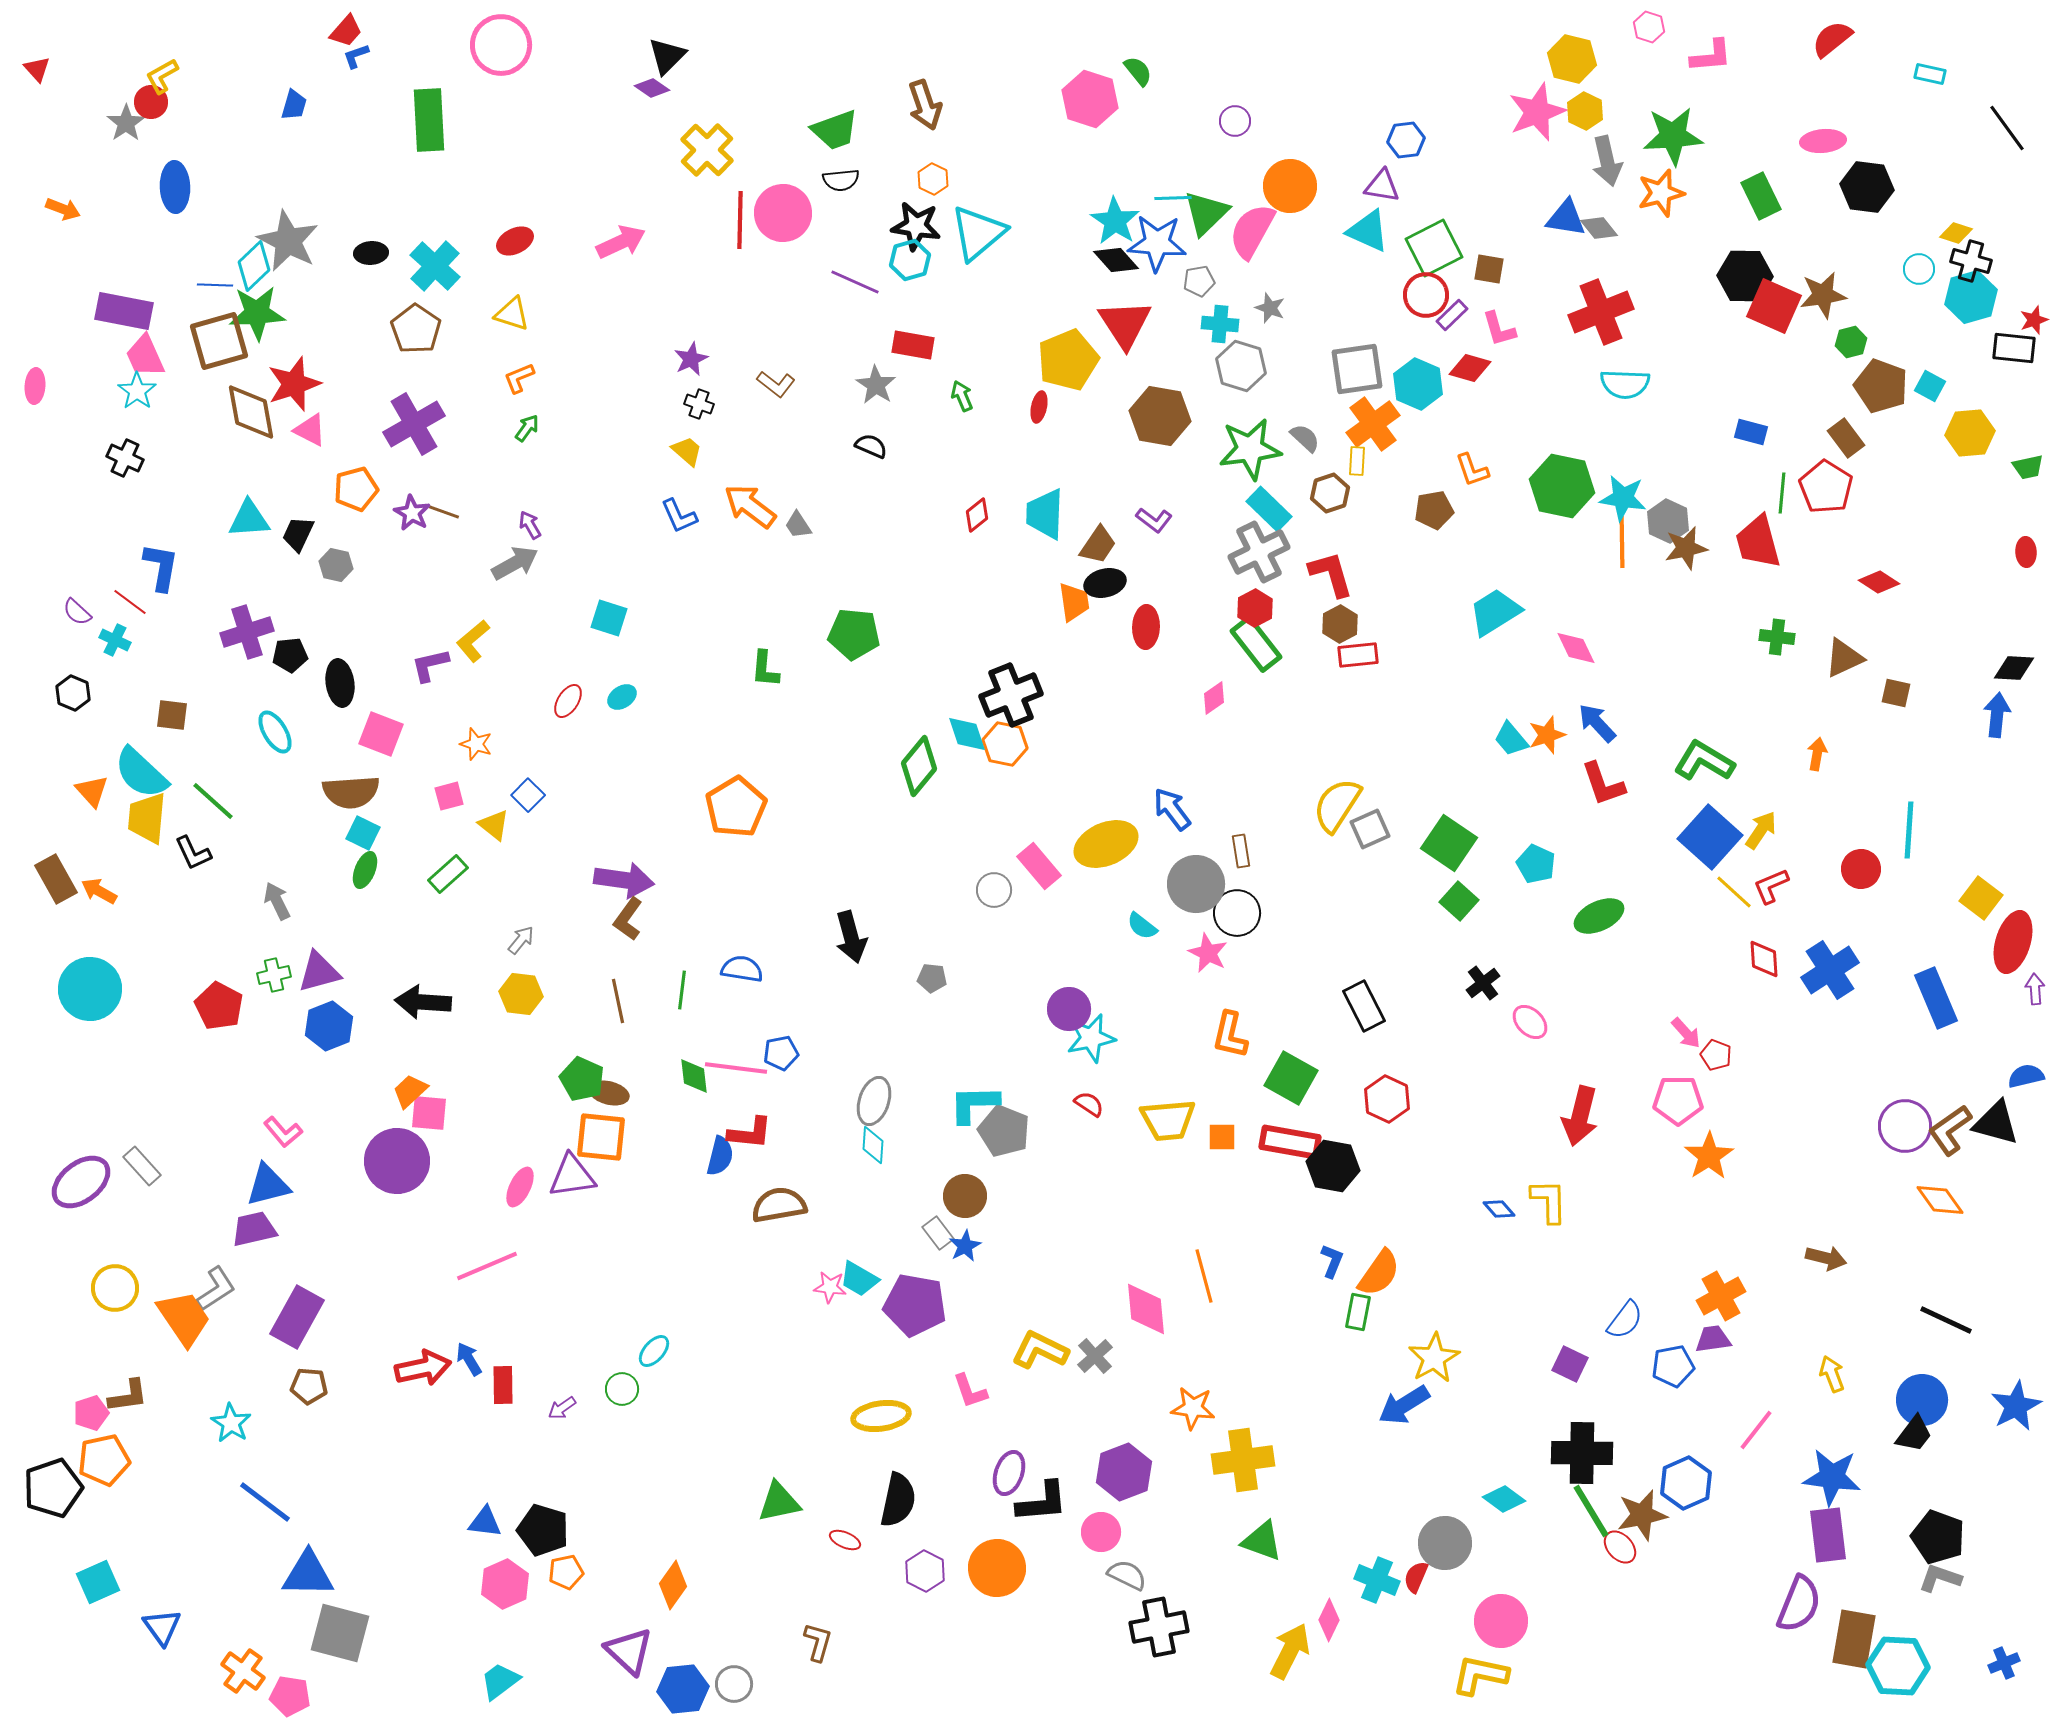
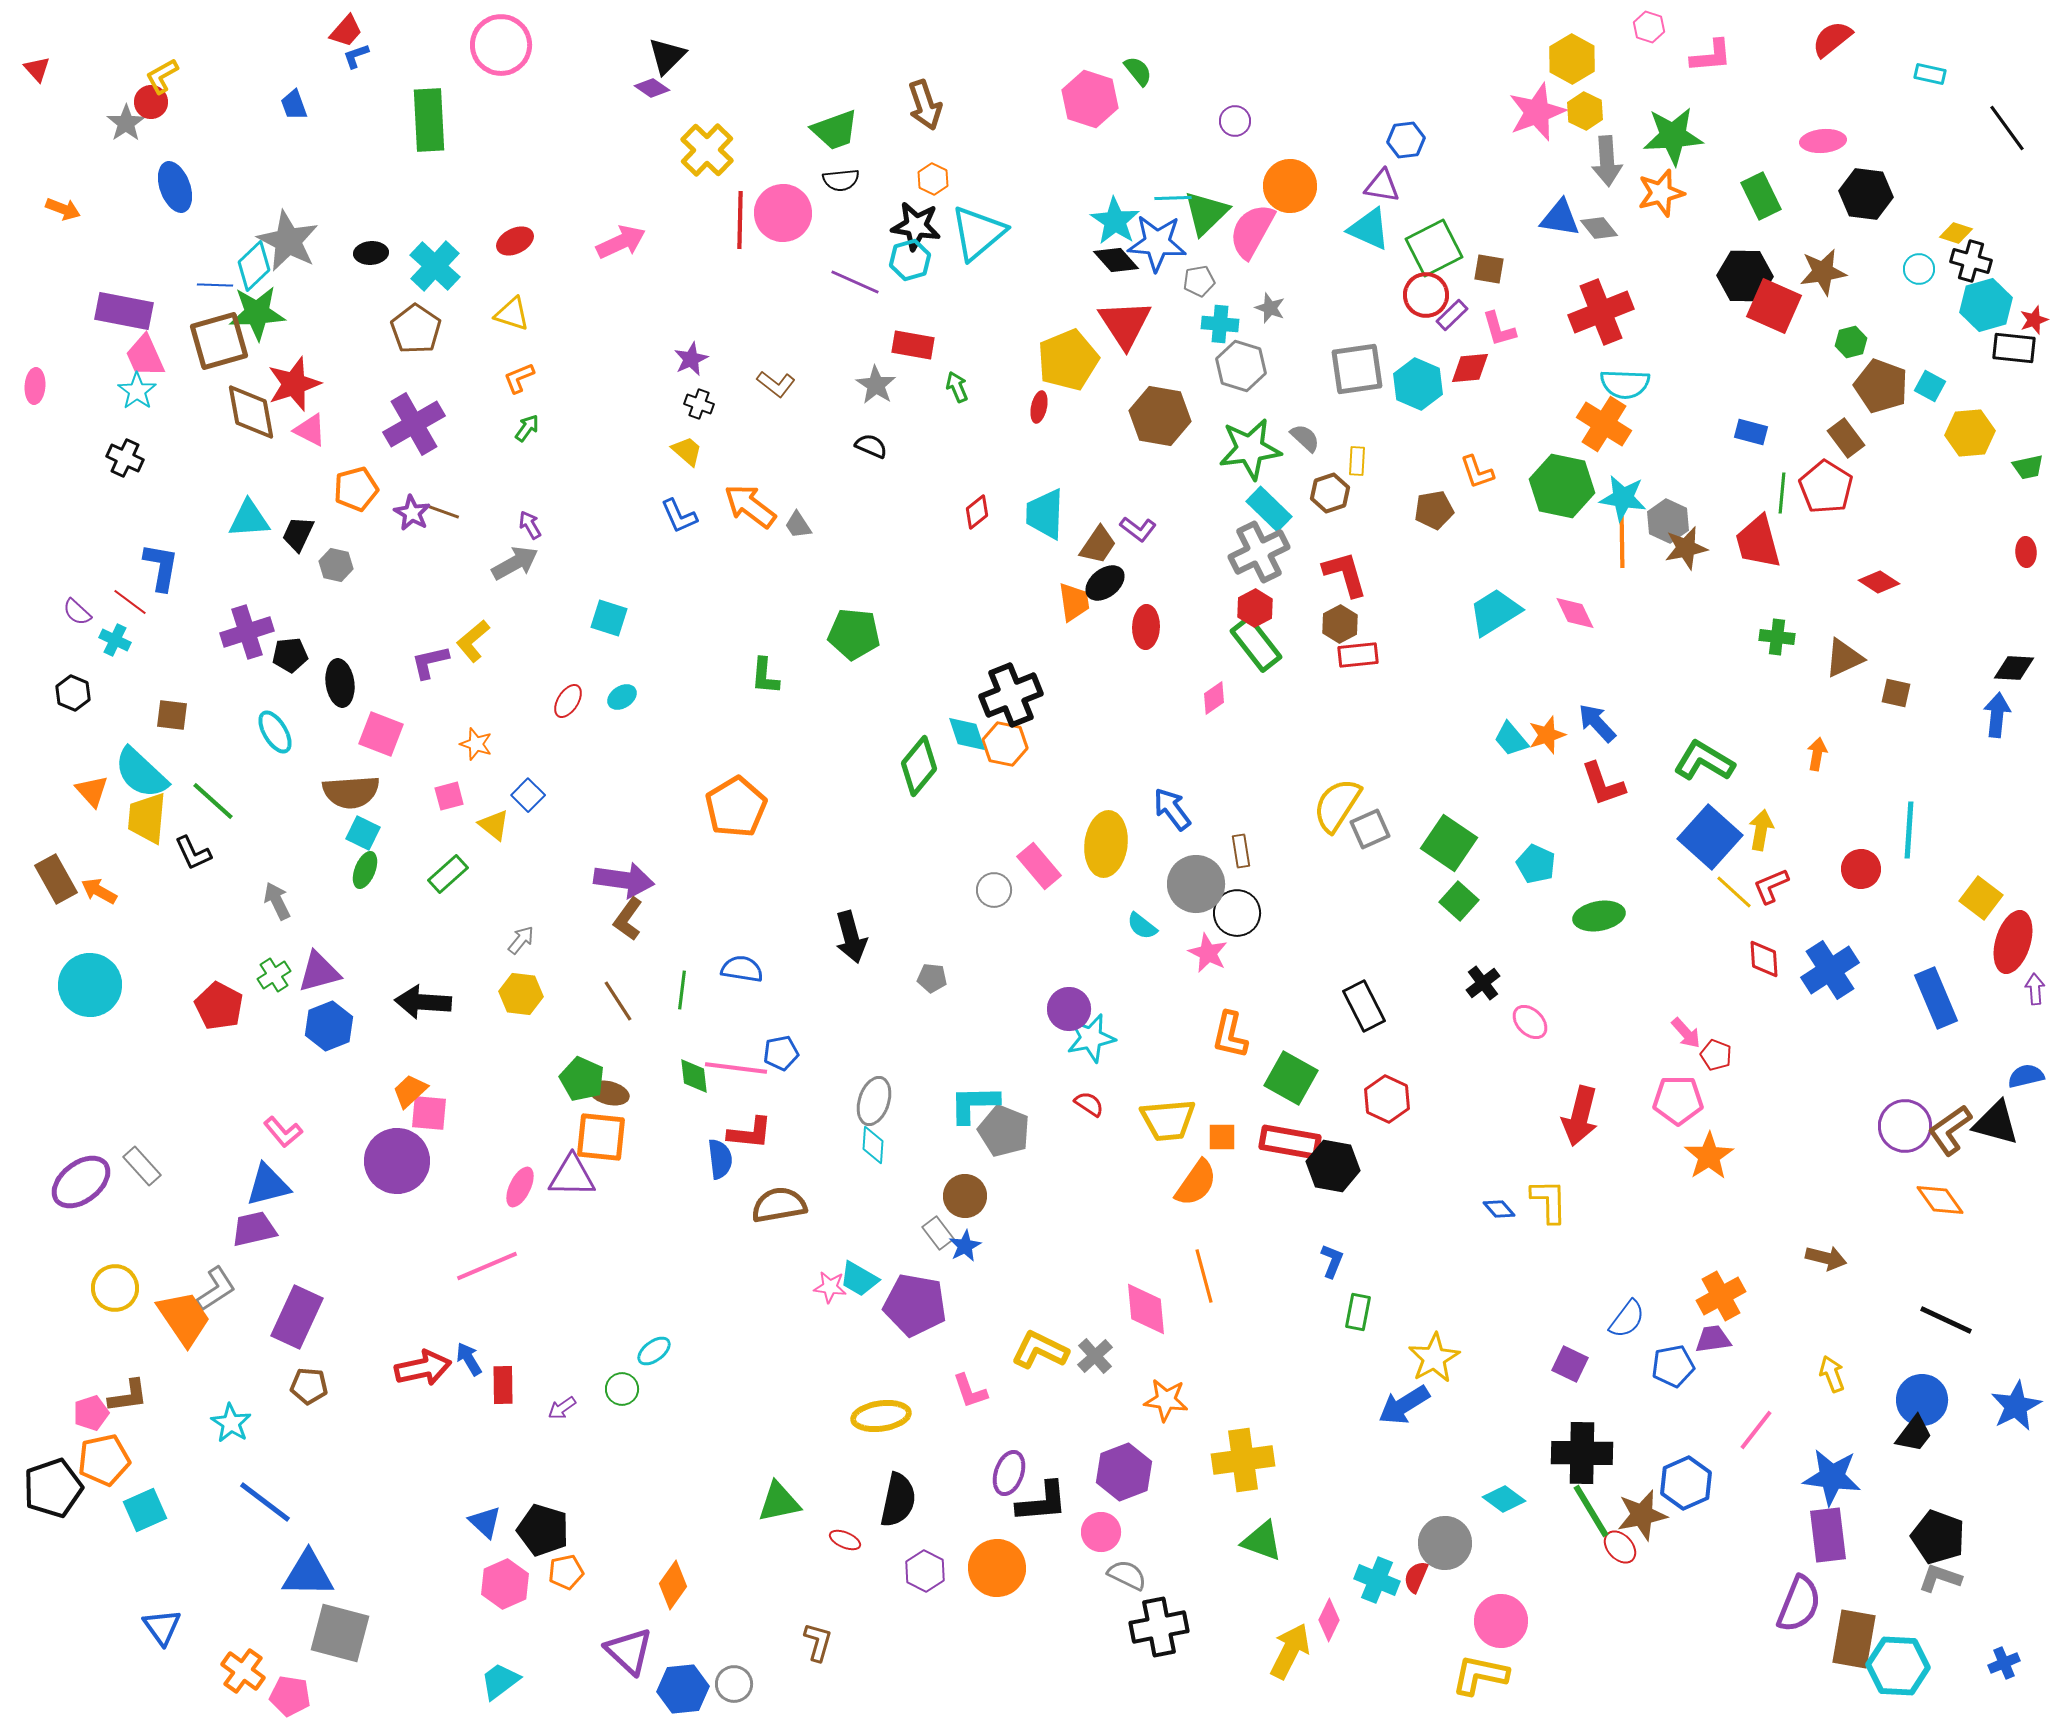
yellow hexagon at (1572, 59): rotated 15 degrees clockwise
blue trapezoid at (294, 105): rotated 144 degrees clockwise
gray arrow at (1607, 161): rotated 9 degrees clockwise
blue ellipse at (175, 187): rotated 18 degrees counterclockwise
black hexagon at (1867, 187): moved 1 px left, 7 px down
blue triangle at (1566, 218): moved 6 px left
cyan triangle at (1368, 231): moved 1 px right, 2 px up
brown star at (1823, 295): moved 23 px up
cyan hexagon at (1971, 297): moved 15 px right, 8 px down
red diamond at (1470, 368): rotated 21 degrees counterclockwise
green arrow at (962, 396): moved 5 px left, 9 px up
orange cross at (1373, 424): moved 231 px right; rotated 22 degrees counterclockwise
orange L-shape at (1472, 470): moved 5 px right, 2 px down
red diamond at (977, 515): moved 3 px up
purple L-shape at (1154, 520): moved 16 px left, 9 px down
red L-shape at (1331, 574): moved 14 px right
black ellipse at (1105, 583): rotated 24 degrees counterclockwise
pink diamond at (1576, 648): moved 1 px left, 35 px up
purple L-shape at (430, 665): moved 3 px up
green L-shape at (765, 669): moved 7 px down
yellow arrow at (1761, 830): rotated 24 degrees counterclockwise
yellow ellipse at (1106, 844): rotated 60 degrees counterclockwise
green ellipse at (1599, 916): rotated 15 degrees clockwise
green cross at (274, 975): rotated 20 degrees counterclockwise
cyan circle at (90, 989): moved 4 px up
brown line at (618, 1001): rotated 21 degrees counterclockwise
blue semicircle at (720, 1156): moved 3 px down; rotated 21 degrees counterclockwise
purple triangle at (572, 1176): rotated 9 degrees clockwise
orange semicircle at (1379, 1273): moved 183 px left, 90 px up
purple rectangle at (297, 1317): rotated 4 degrees counterclockwise
blue semicircle at (1625, 1320): moved 2 px right, 1 px up
cyan ellipse at (654, 1351): rotated 12 degrees clockwise
orange star at (1193, 1408): moved 27 px left, 8 px up
blue triangle at (485, 1522): rotated 36 degrees clockwise
cyan square at (98, 1582): moved 47 px right, 72 px up
